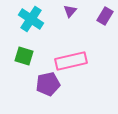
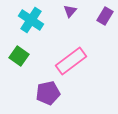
cyan cross: moved 1 px down
green square: moved 5 px left; rotated 18 degrees clockwise
pink rectangle: rotated 24 degrees counterclockwise
purple pentagon: moved 9 px down
